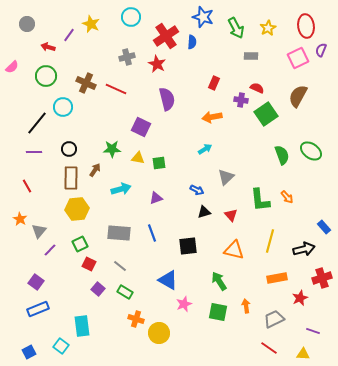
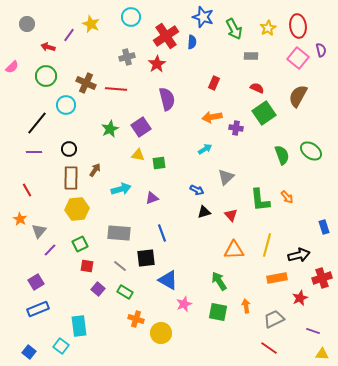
red ellipse at (306, 26): moved 8 px left
green arrow at (236, 28): moved 2 px left, 1 px down
purple semicircle at (321, 50): rotated 144 degrees clockwise
pink square at (298, 58): rotated 25 degrees counterclockwise
red star at (157, 64): rotated 12 degrees clockwise
red line at (116, 89): rotated 20 degrees counterclockwise
purple cross at (241, 100): moved 5 px left, 28 px down
cyan circle at (63, 107): moved 3 px right, 2 px up
green square at (266, 114): moved 2 px left, 1 px up
purple square at (141, 127): rotated 30 degrees clockwise
green star at (112, 149): moved 2 px left, 20 px up; rotated 24 degrees counterclockwise
yellow triangle at (138, 158): moved 3 px up
red line at (27, 186): moved 4 px down
purple triangle at (156, 198): moved 4 px left
blue rectangle at (324, 227): rotated 24 degrees clockwise
blue line at (152, 233): moved 10 px right
yellow line at (270, 241): moved 3 px left, 4 px down
black square at (188, 246): moved 42 px left, 12 px down
black arrow at (304, 249): moved 5 px left, 6 px down
orange triangle at (234, 250): rotated 15 degrees counterclockwise
red square at (89, 264): moved 2 px left, 2 px down; rotated 16 degrees counterclockwise
purple square at (36, 282): rotated 21 degrees clockwise
cyan rectangle at (82, 326): moved 3 px left
yellow circle at (159, 333): moved 2 px right
blue square at (29, 352): rotated 24 degrees counterclockwise
yellow triangle at (303, 354): moved 19 px right
